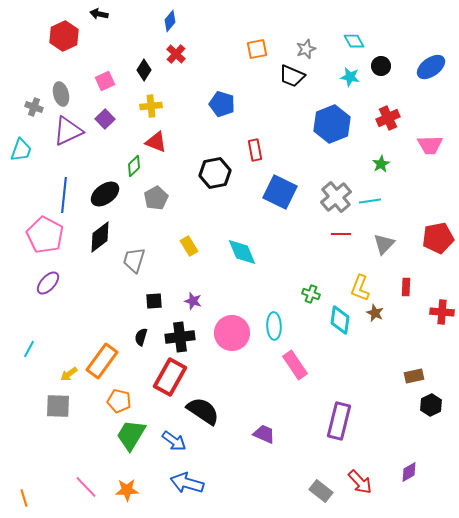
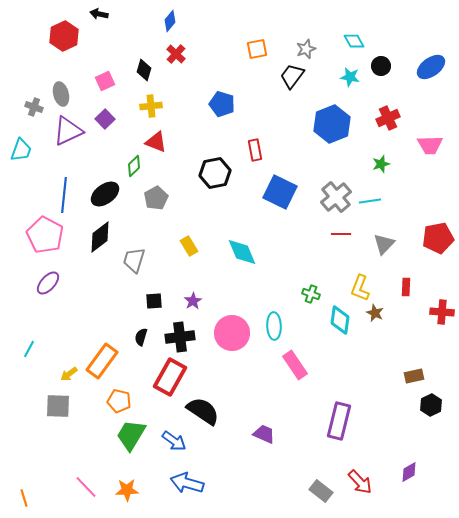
black diamond at (144, 70): rotated 15 degrees counterclockwise
black trapezoid at (292, 76): rotated 104 degrees clockwise
green star at (381, 164): rotated 12 degrees clockwise
purple star at (193, 301): rotated 24 degrees clockwise
